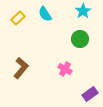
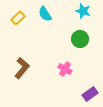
cyan star: rotated 21 degrees counterclockwise
brown L-shape: moved 1 px right
